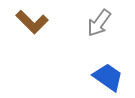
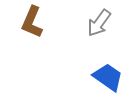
brown L-shape: rotated 68 degrees clockwise
